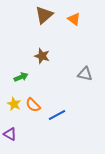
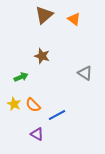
gray triangle: moved 1 px up; rotated 21 degrees clockwise
purple triangle: moved 27 px right
